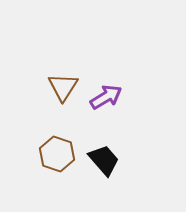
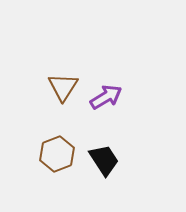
brown hexagon: rotated 20 degrees clockwise
black trapezoid: rotated 8 degrees clockwise
